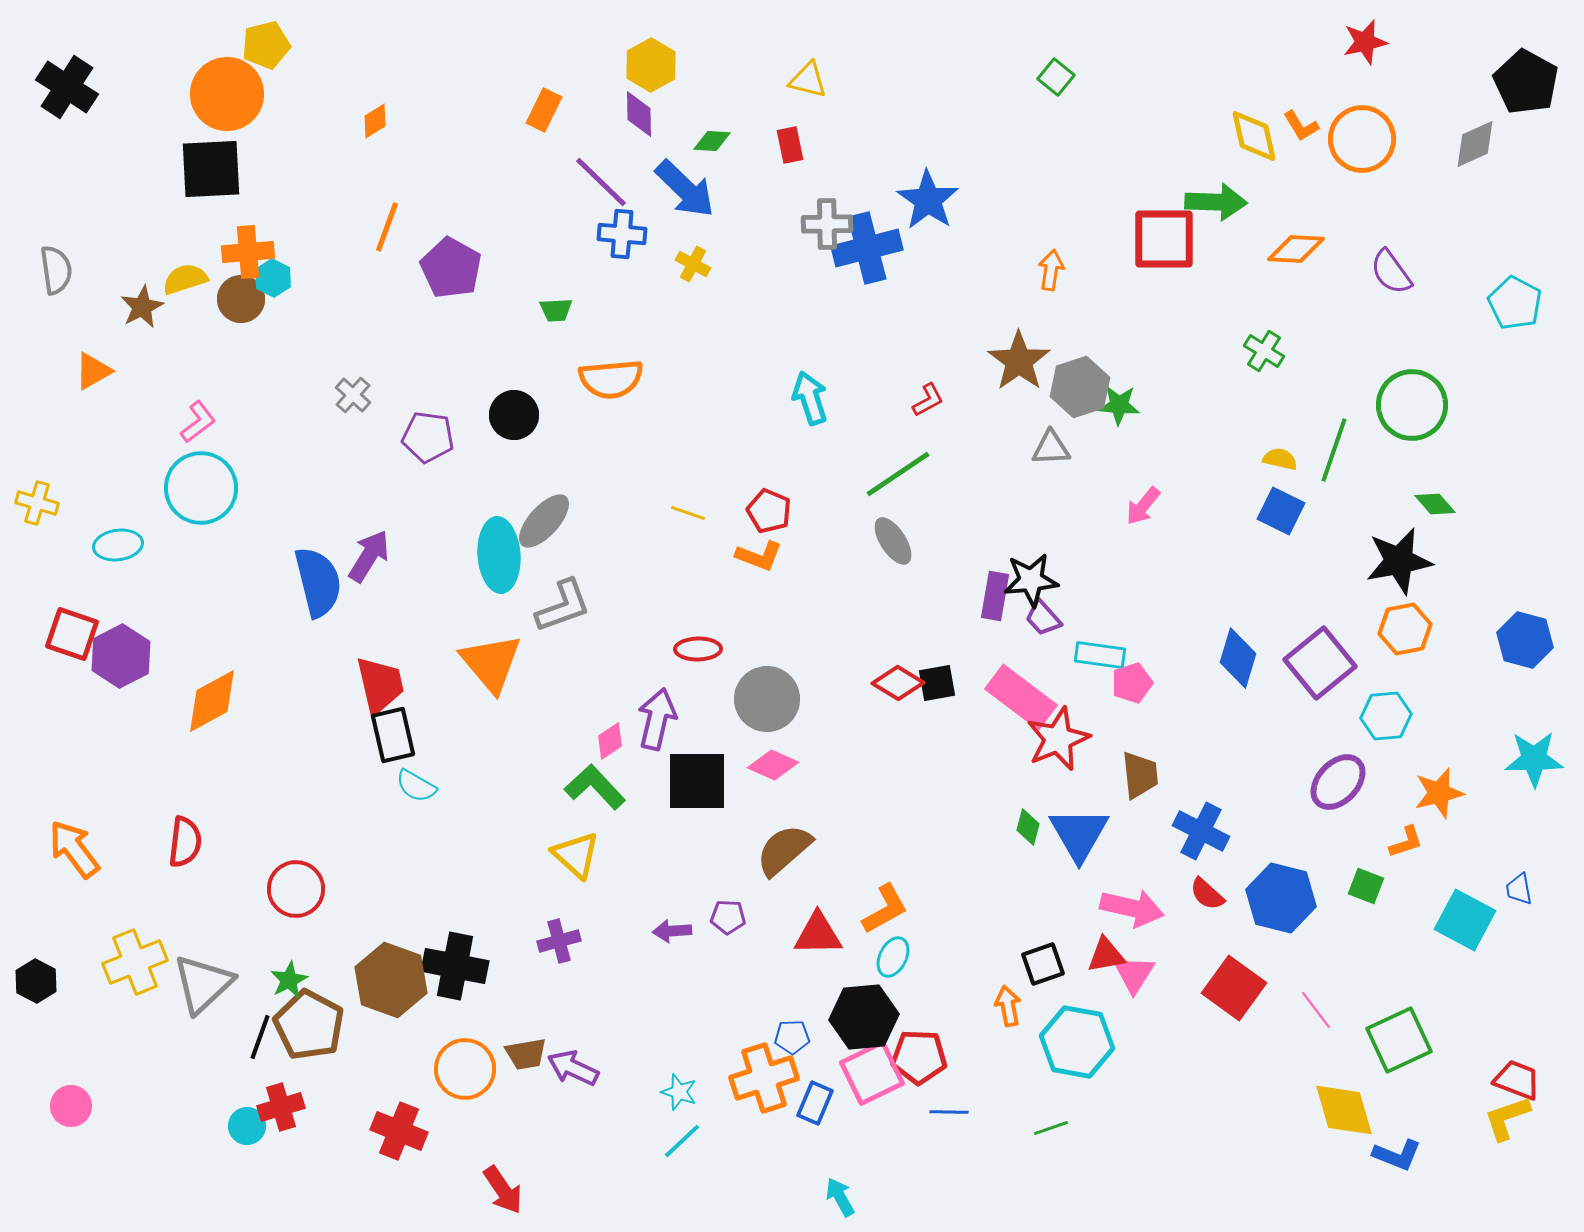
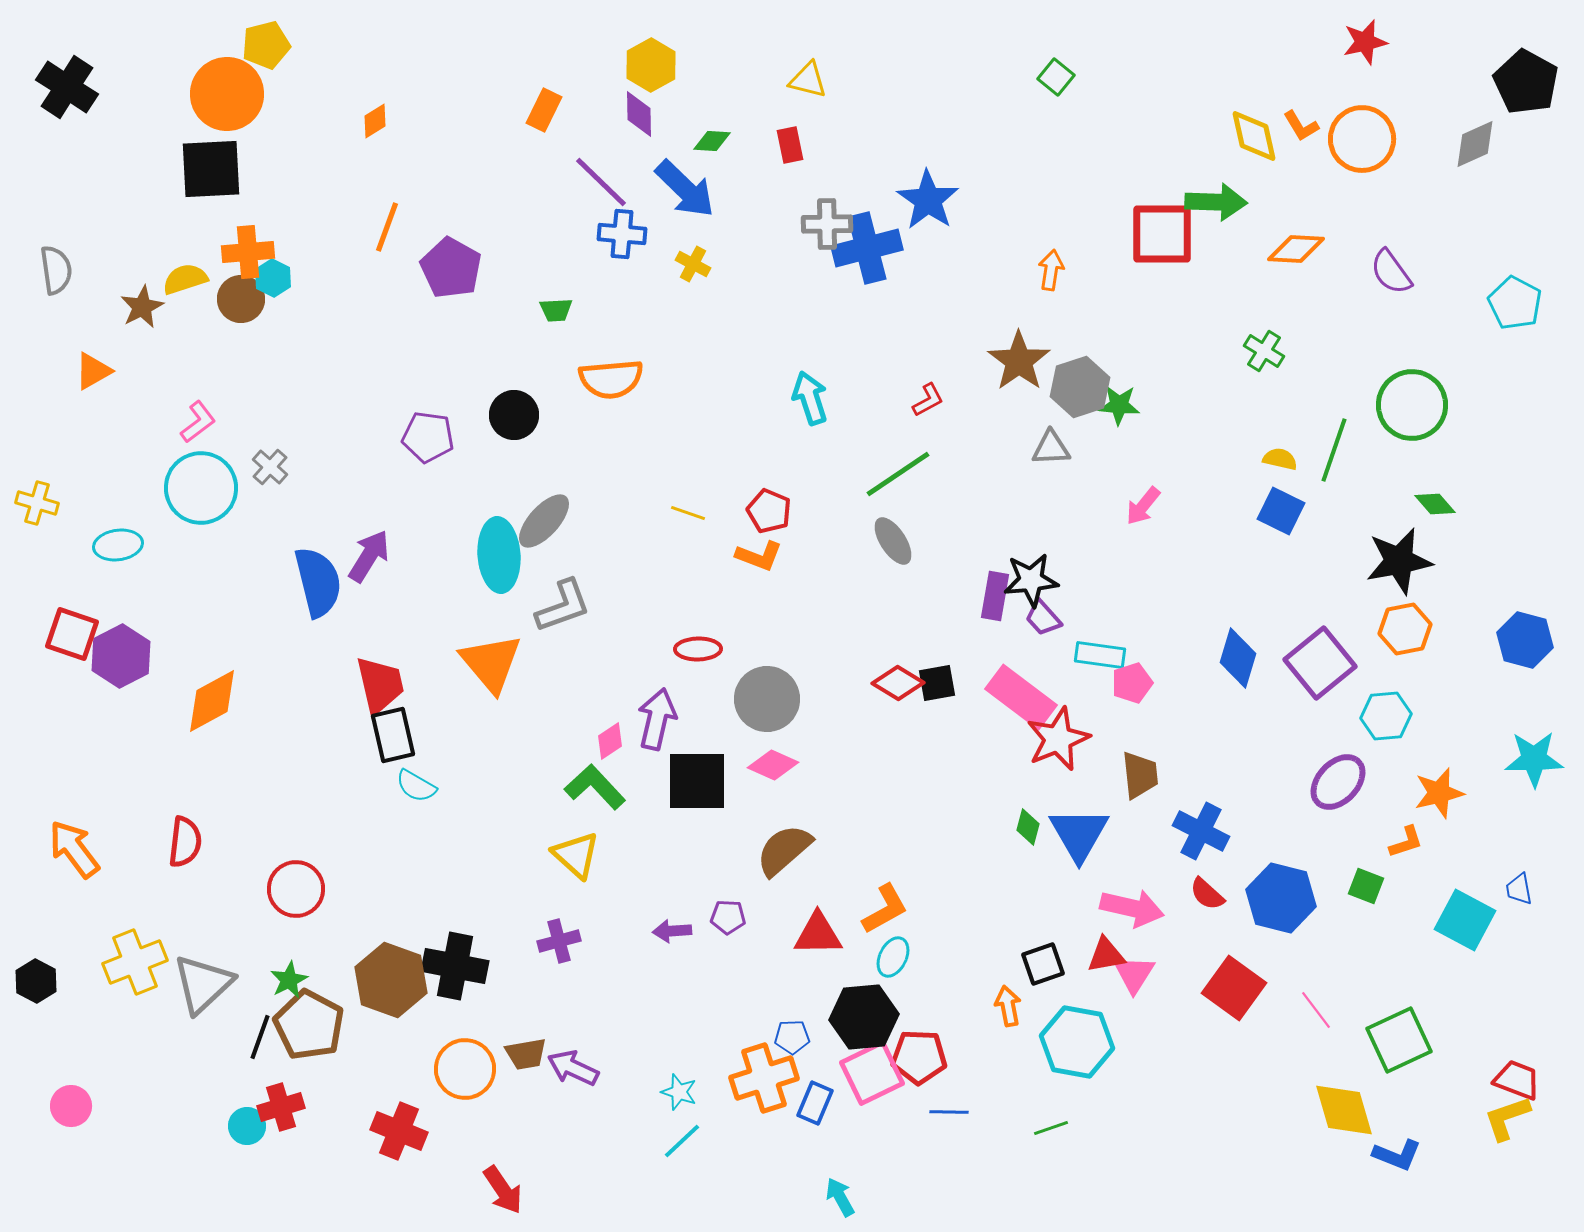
red square at (1164, 239): moved 2 px left, 5 px up
gray cross at (353, 395): moved 83 px left, 72 px down
